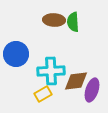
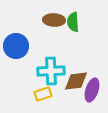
blue circle: moved 8 px up
yellow rectangle: rotated 12 degrees clockwise
